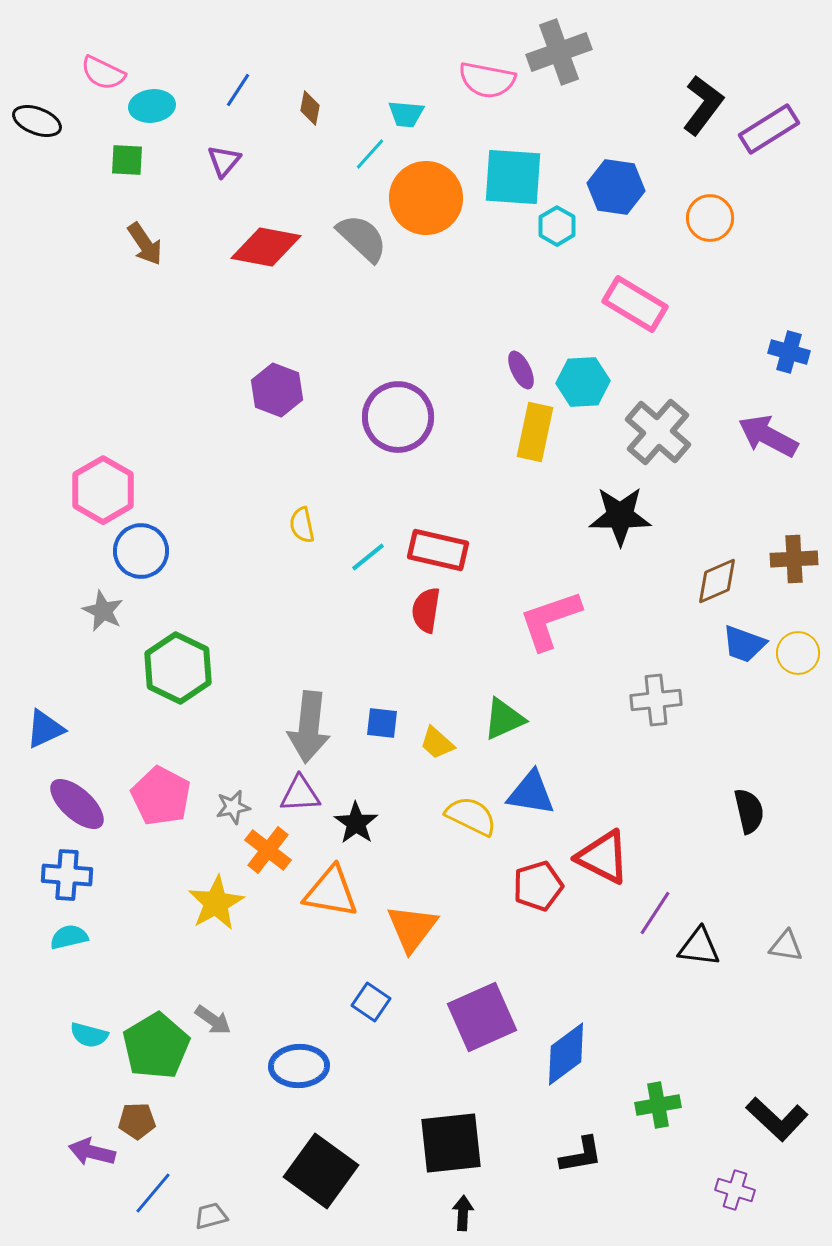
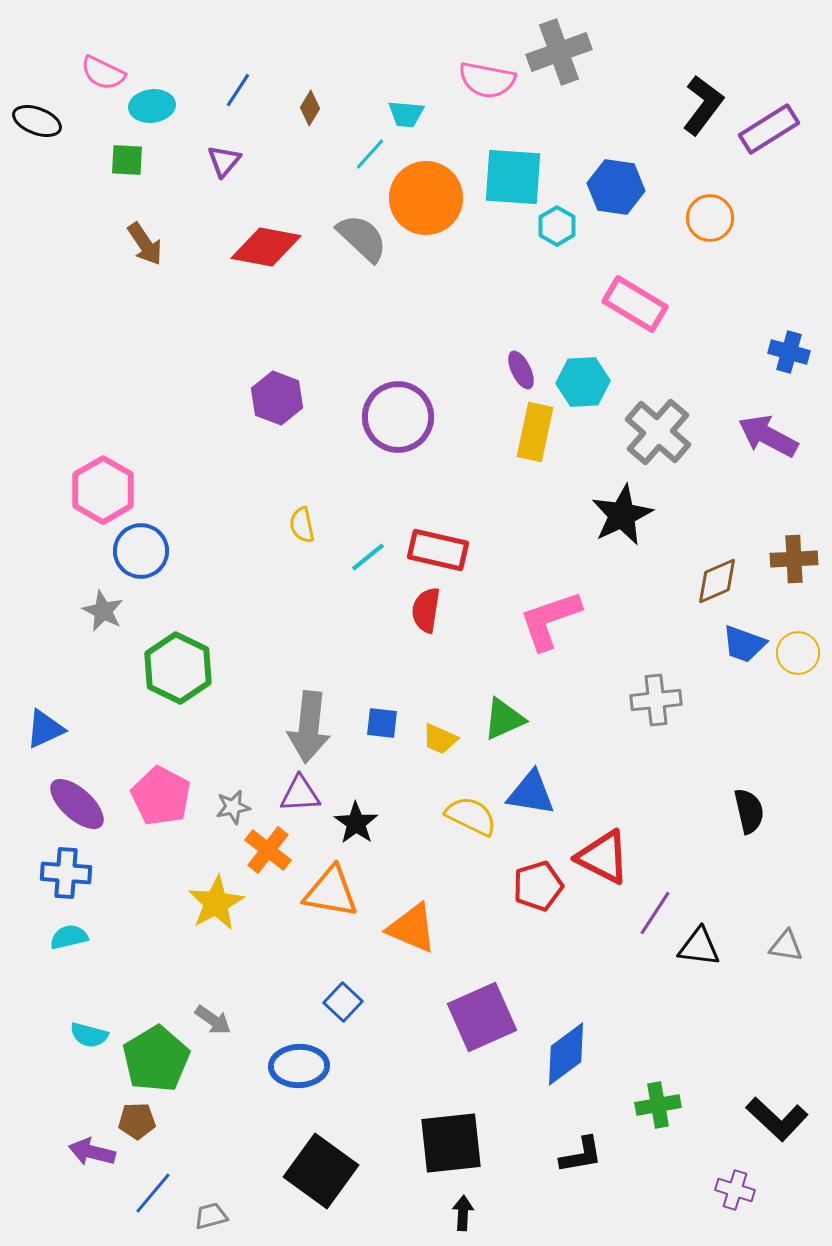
brown diamond at (310, 108): rotated 20 degrees clockwise
purple hexagon at (277, 390): moved 8 px down
black star at (620, 516): moved 2 px right, 1 px up; rotated 26 degrees counterclockwise
yellow trapezoid at (437, 743): moved 3 px right, 4 px up; rotated 18 degrees counterclockwise
blue cross at (67, 875): moved 1 px left, 2 px up
orange triangle at (412, 928): rotated 44 degrees counterclockwise
blue square at (371, 1002): moved 28 px left; rotated 9 degrees clockwise
green pentagon at (156, 1046): moved 13 px down
